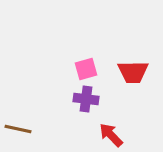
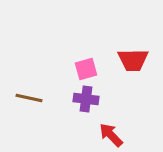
red trapezoid: moved 12 px up
brown line: moved 11 px right, 31 px up
